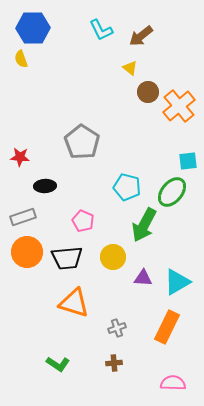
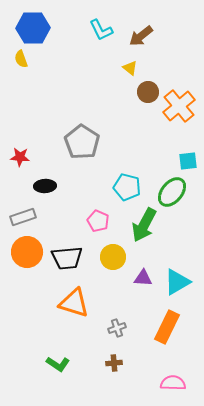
pink pentagon: moved 15 px right
